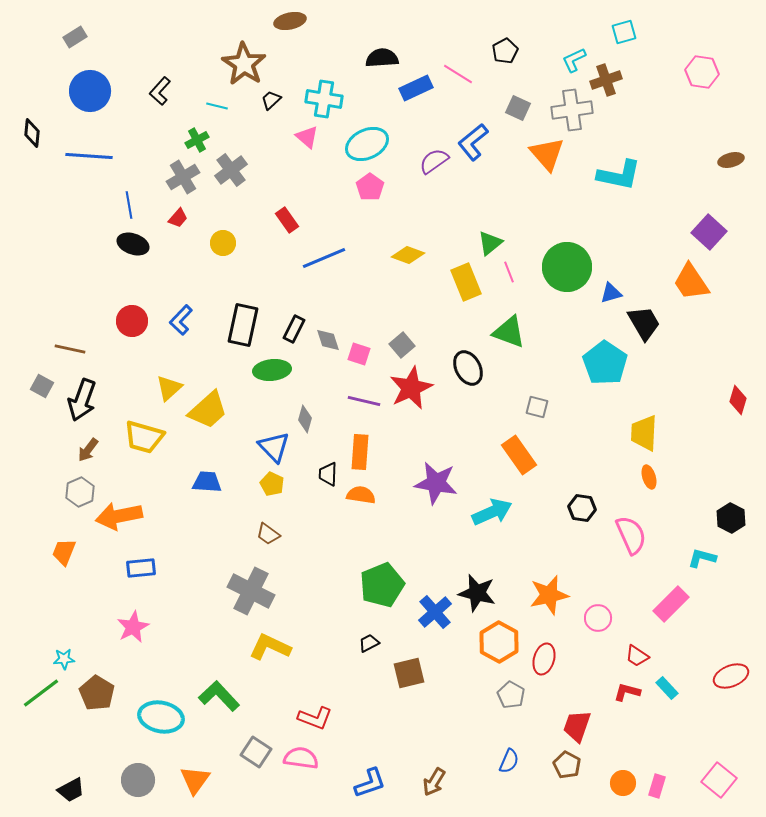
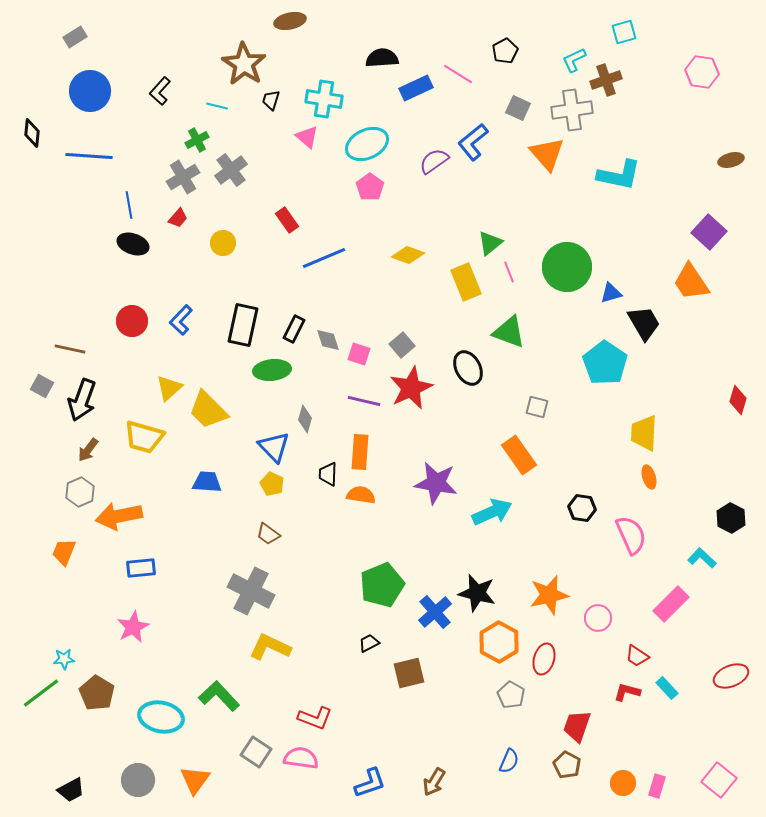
black trapezoid at (271, 100): rotated 30 degrees counterclockwise
yellow trapezoid at (208, 410): rotated 87 degrees clockwise
cyan L-shape at (702, 558): rotated 28 degrees clockwise
